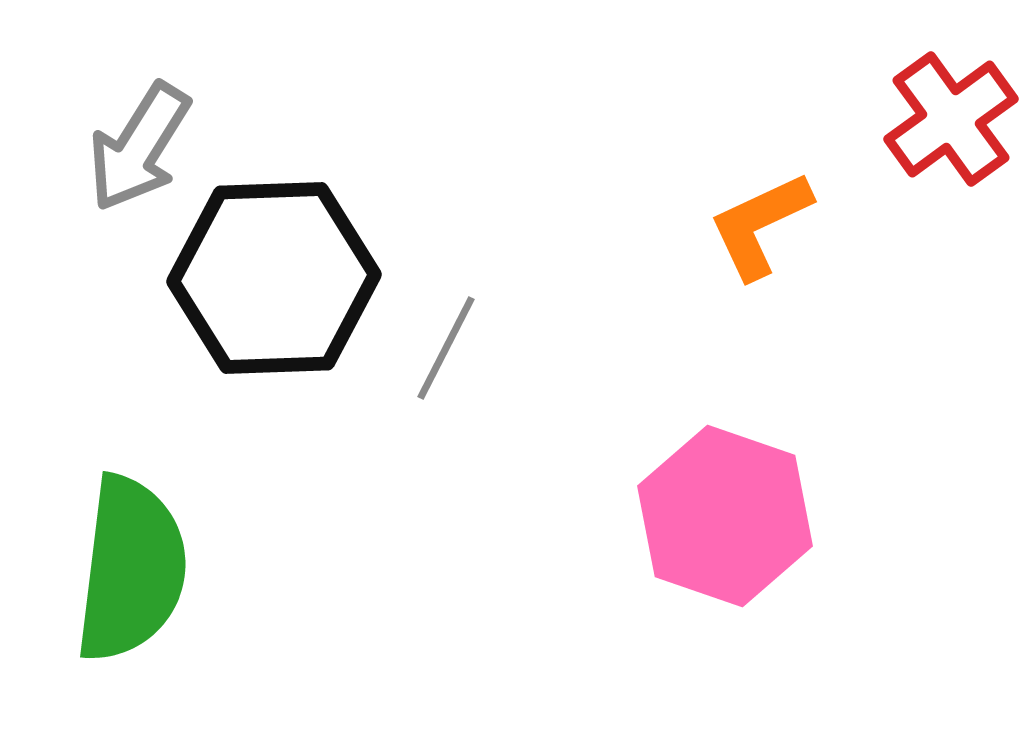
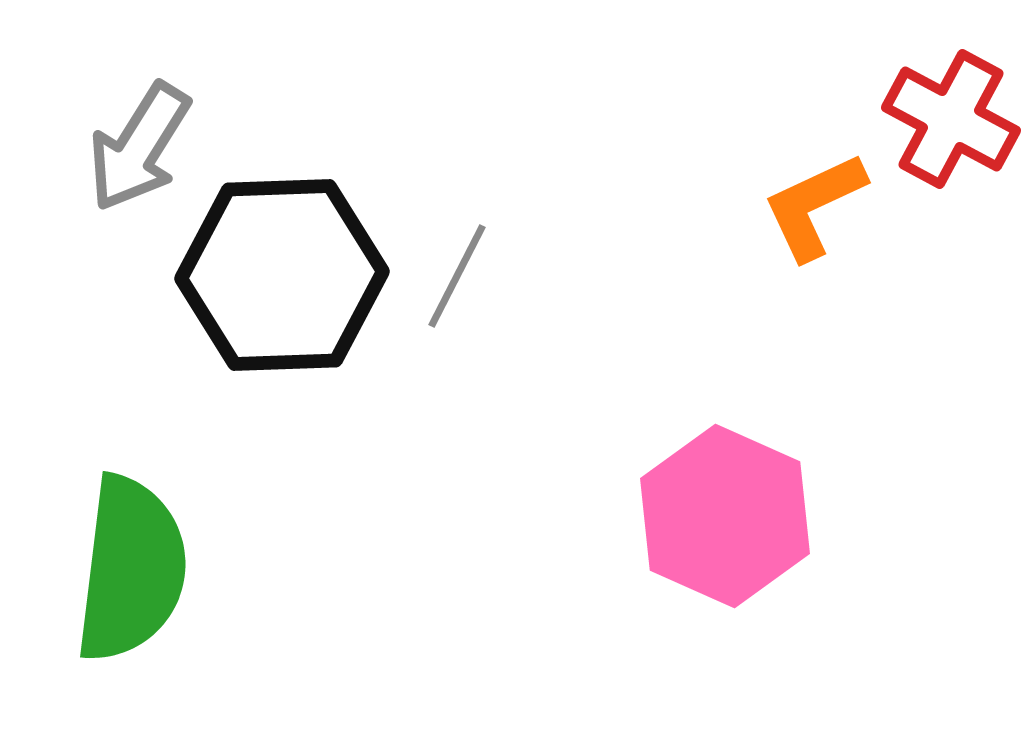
red cross: rotated 26 degrees counterclockwise
orange L-shape: moved 54 px right, 19 px up
black hexagon: moved 8 px right, 3 px up
gray line: moved 11 px right, 72 px up
pink hexagon: rotated 5 degrees clockwise
